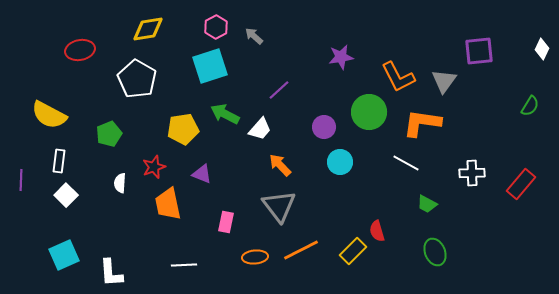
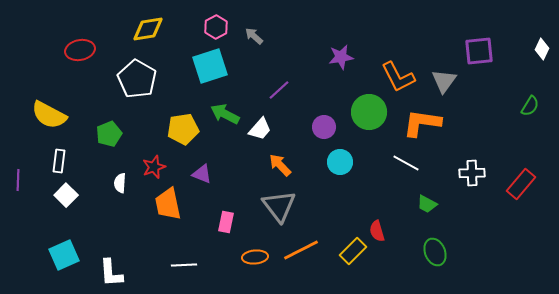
purple line at (21, 180): moved 3 px left
